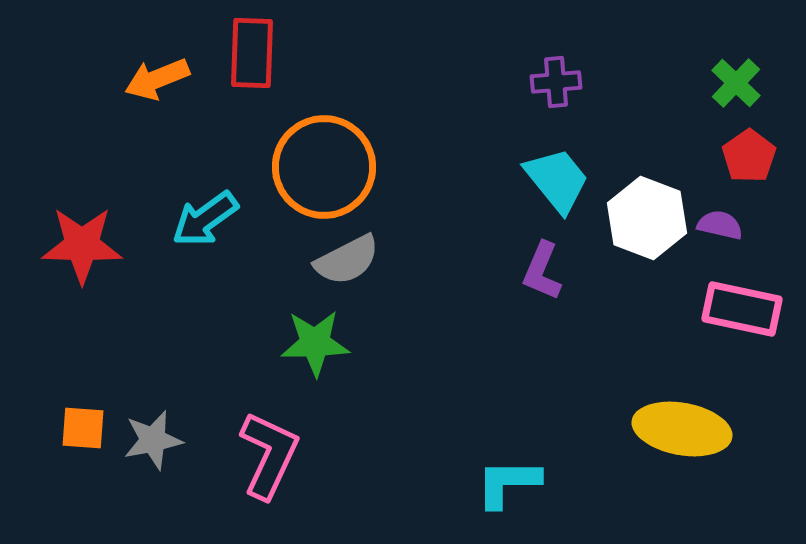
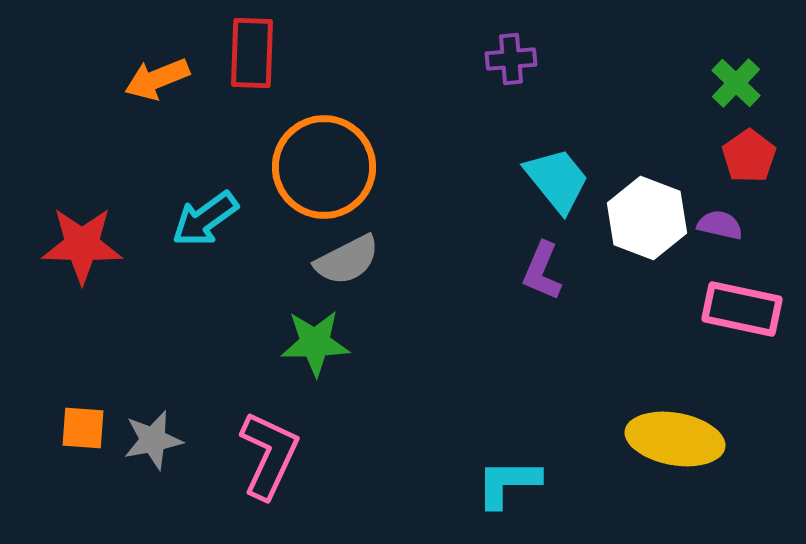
purple cross: moved 45 px left, 23 px up
yellow ellipse: moved 7 px left, 10 px down
